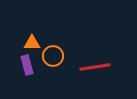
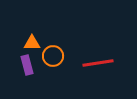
red line: moved 3 px right, 4 px up
